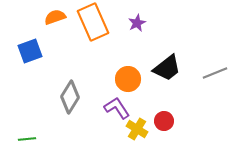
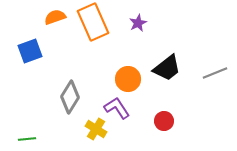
purple star: moved 1 px right
yellow cross: moved 41 px left
